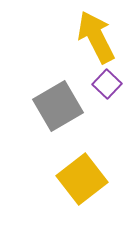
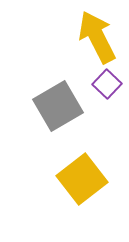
yellow arrow: moved 1 px right
